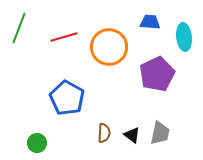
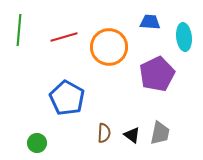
green line: moved 2 px down; rotated 16 degrees counterclockwise
